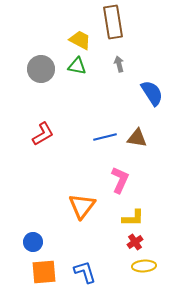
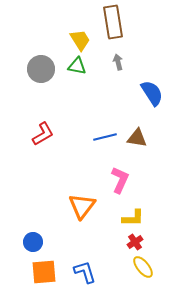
yellow trapezoid: rotated 30 degrees clockwise
gray arrow: moved 1 px left, 2 px up
yellow ellipse: moved 1 px left, 1 px down; rotated 55 degrees clockwise
